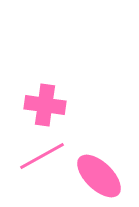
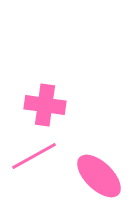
pink line: moved 8 px left
